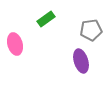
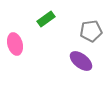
gray pentagon: moved 1 px down
purple ellipse: rotated 35 degrees counterclockwise
